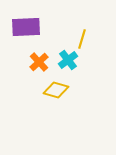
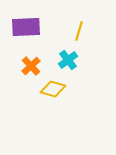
yellow line: moved 3 px left, 8 px up
orange cross: moved 8 px left, 4 px down
yellow diamond: moved 3 px left, 1 px up
